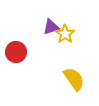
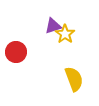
purple triangle: moved 2 px right, 1 px up
yellow semicircle: rotated 15 degrees clockwise
